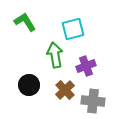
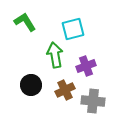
black circle: moved 2 px right
brown cross: rotated 18 degrees clockwise
